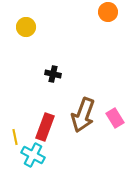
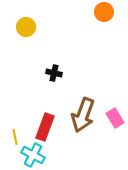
orange circle: moved 4 px left
black cross: moved 1 px right, 1 px up
